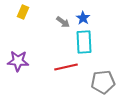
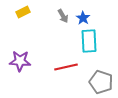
yellow rectangle: rotated 40 degrees clockwise
gray arrow: moved 6 px up; rotated 24 degrees clockwise
cyan rectangle: moved 5 px right, 1 px up
purple star: moved 2 px right
gray pentagon: moved 2 px left; rotated 25 degrees clockwise
